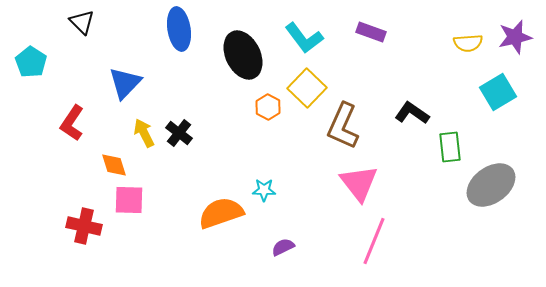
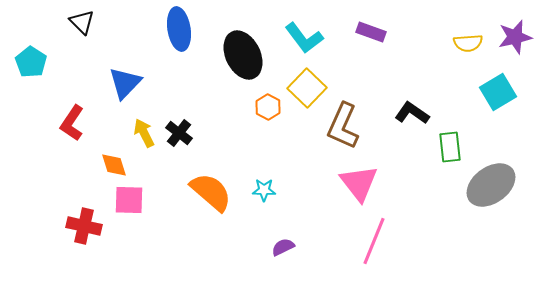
orange semicircle: moved 10 px left, 21 px up; rotated 60 degrees clockwise
